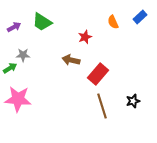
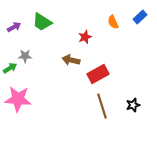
gray star: moved 2 px right, 1 px down
red rectangle: rotated 20 degrees clockwise
black star: moved 4 px down
